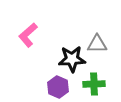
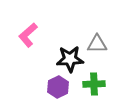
black star: moved 2 px left
purple hexagon: rotated 10 degrees clockwise
